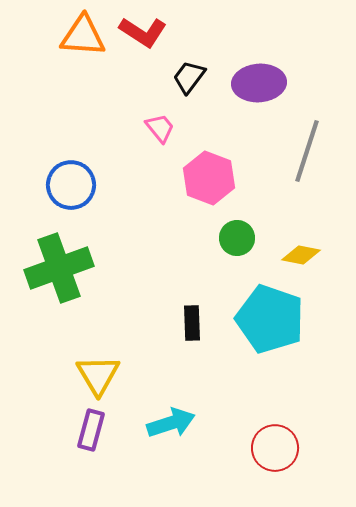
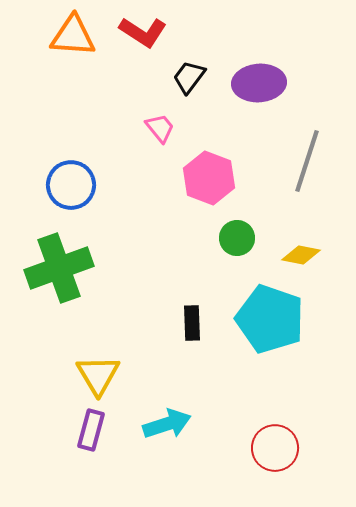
orange triangle: moved 10 px left
gray line: moved 10 px down
cyan arrow: moved 4 px left, 1 px down
